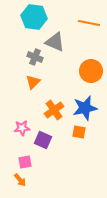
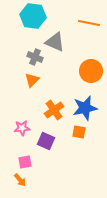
cyan hexagon: moved 1 px left, 1 px up
orange triangle: moved 1 px left, 2 px up
purple square: moved 3 px right, 1 px down
